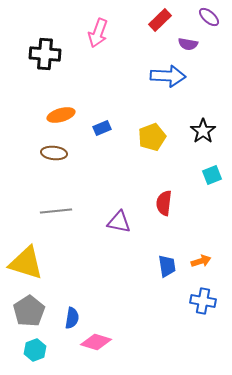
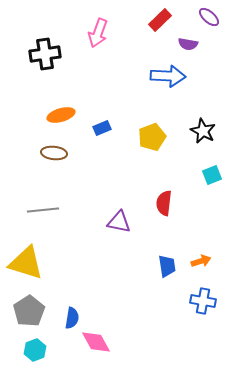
black cross: rotated 12 degrees counterclockwise
black star: rotated 10 degrees counterclockwise
gray line: moved 13 px left, 1 px up
pink diamond: rotated 44 degrees clockwise
